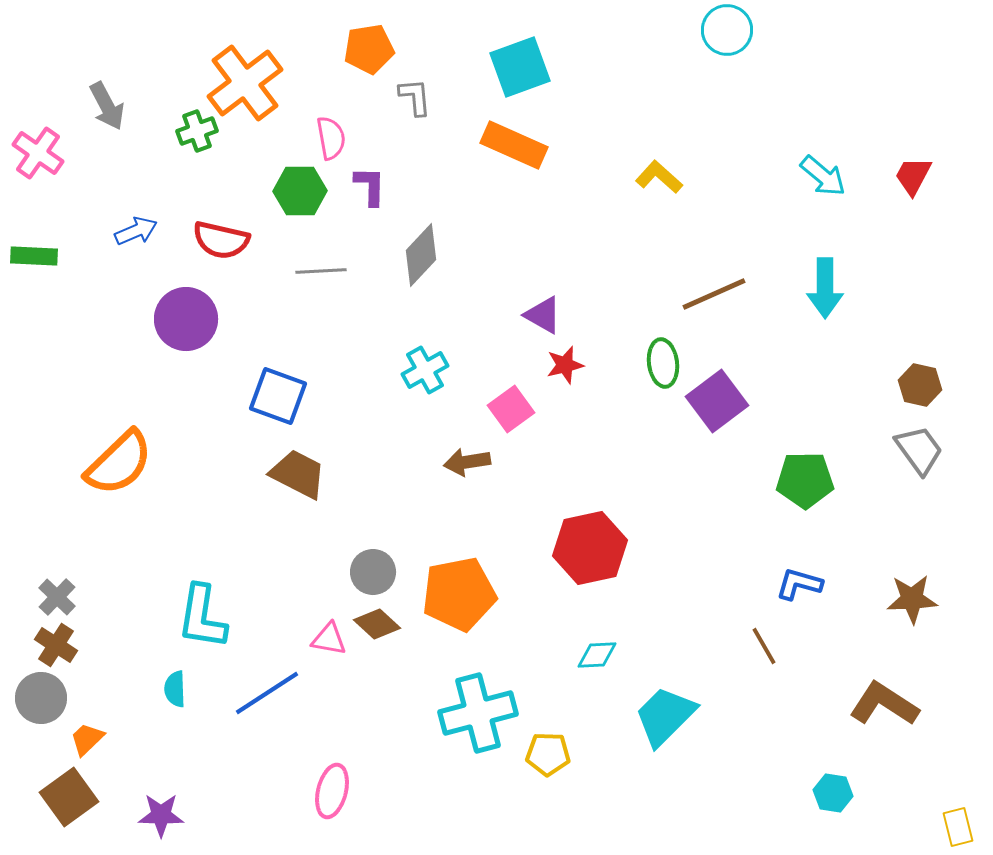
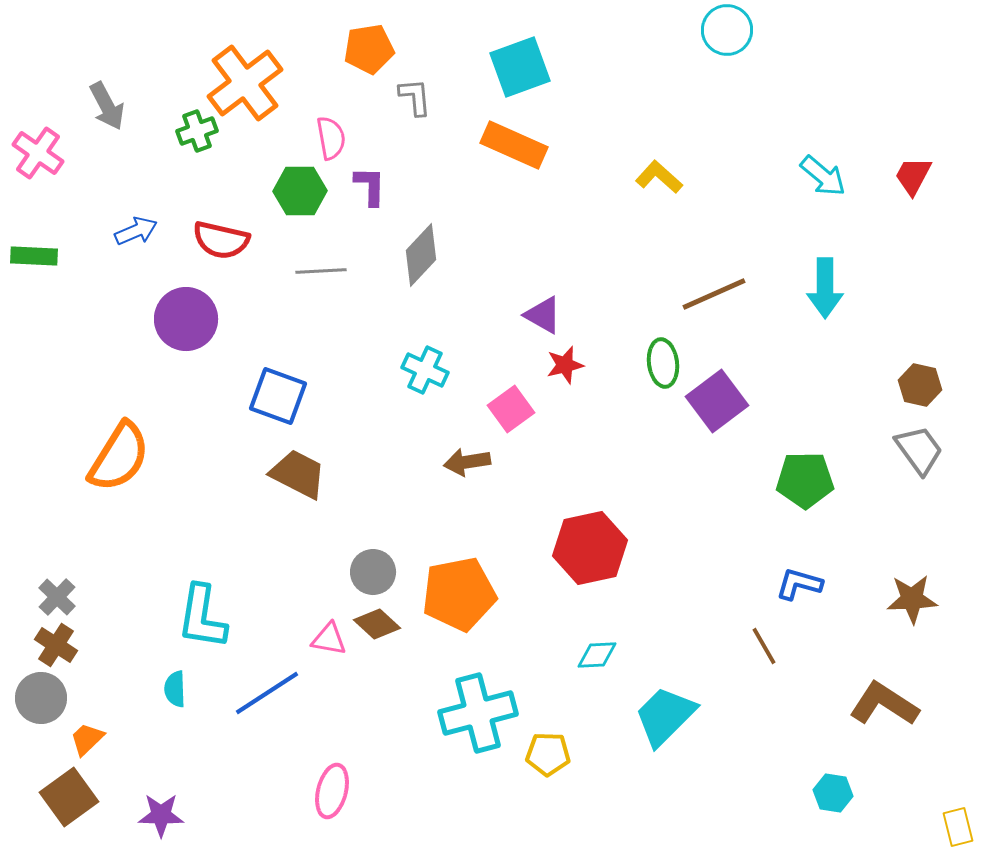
cyan cross at (425, 370): rotated 36 degrees counterclockwise
orange semicircle at (119, 463): moved 6 px up; rotated 14 degrees counterclockwise
